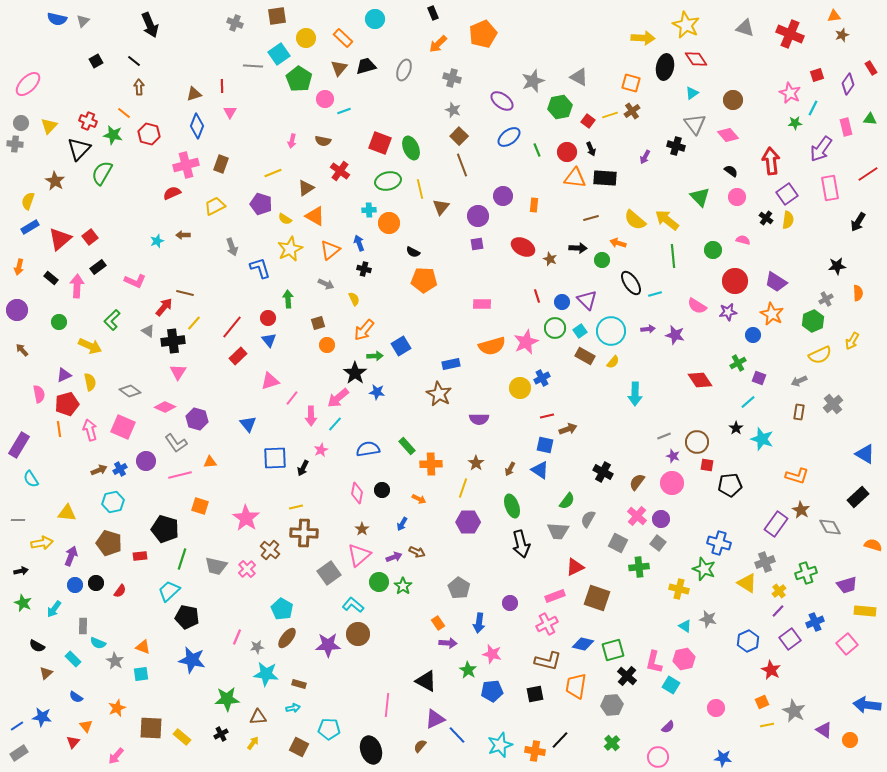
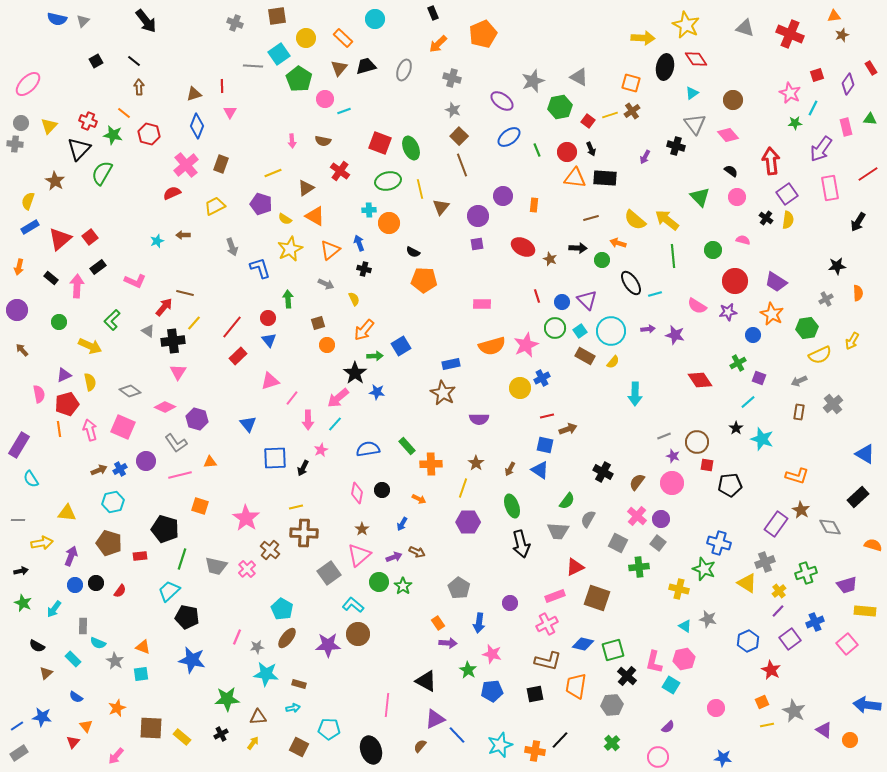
black arrow at (150, 25): moved 4 px left, 4 px up; rotated 15 degrees counterclockwise
pink arrow at (292, 141): rotated 16 degrees counterclockwise
pink cross at (186, 165): rotated 25 degrees counterclockwise
green hexagon at (813, 321): moved 6 px left, 7 px down; rotated 15 degrees clockwise
pink star at (526, 342): moved 3 px down
brown star at (439, 394): moved 4 px right, 1 px up
pink arrow at (311, 416): moved 3 px left, 4 px down
